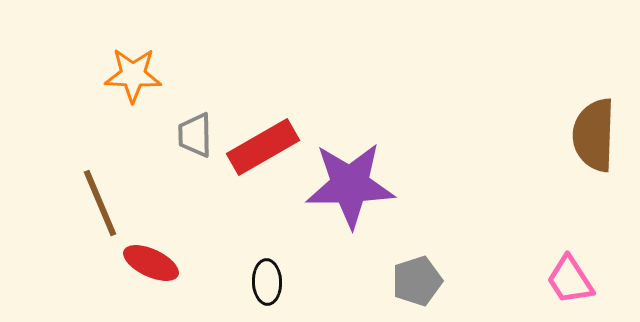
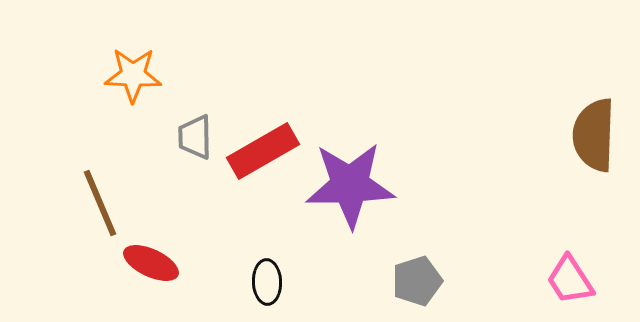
gray trapezoid: moved 2 px down
red rectangle: moved 4 px down
